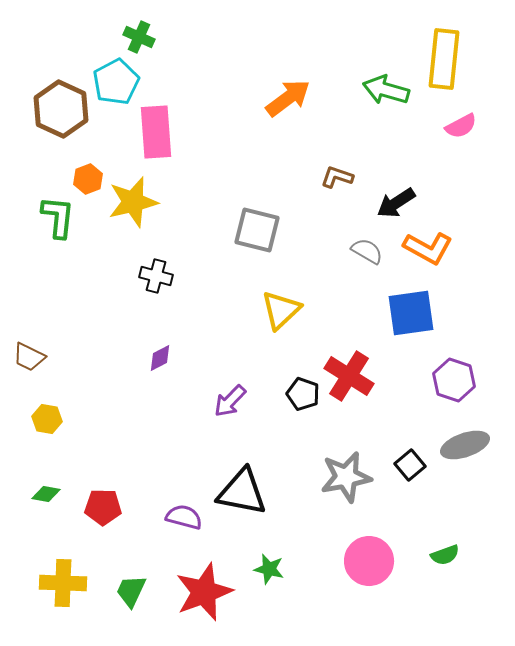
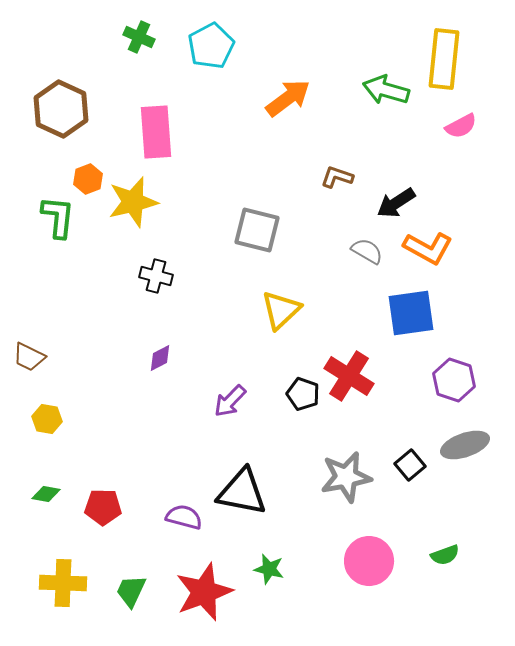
cyan pentagon: moved 95 px right, 36 px up
